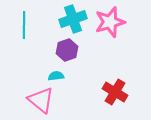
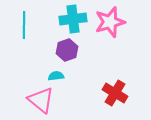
cyan cross: rotated 12 degrees clockwise
red cross: moved 1 px down
